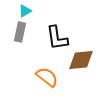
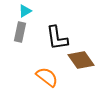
brown diamond: rotated 60 degrees clockwise
